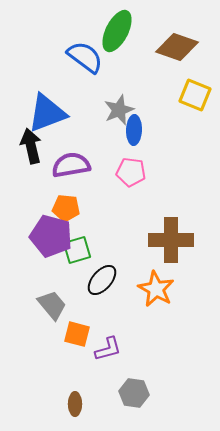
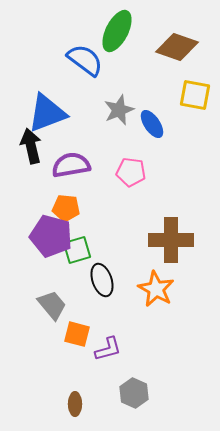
blue semicircle: moved 3 px down
yellow square: rotated 12 degrees counterclockwise
blue ellipse: moved 18 px right, 6 px up; rotated 36 degrees counterclockwise
black ellipse: rotated 60 degrees counterclockwise
gray hexagon: rotated 16 degrees clockwise
